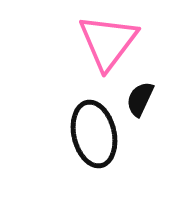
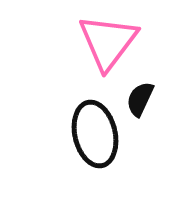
black ellipse: moved 1 px right
